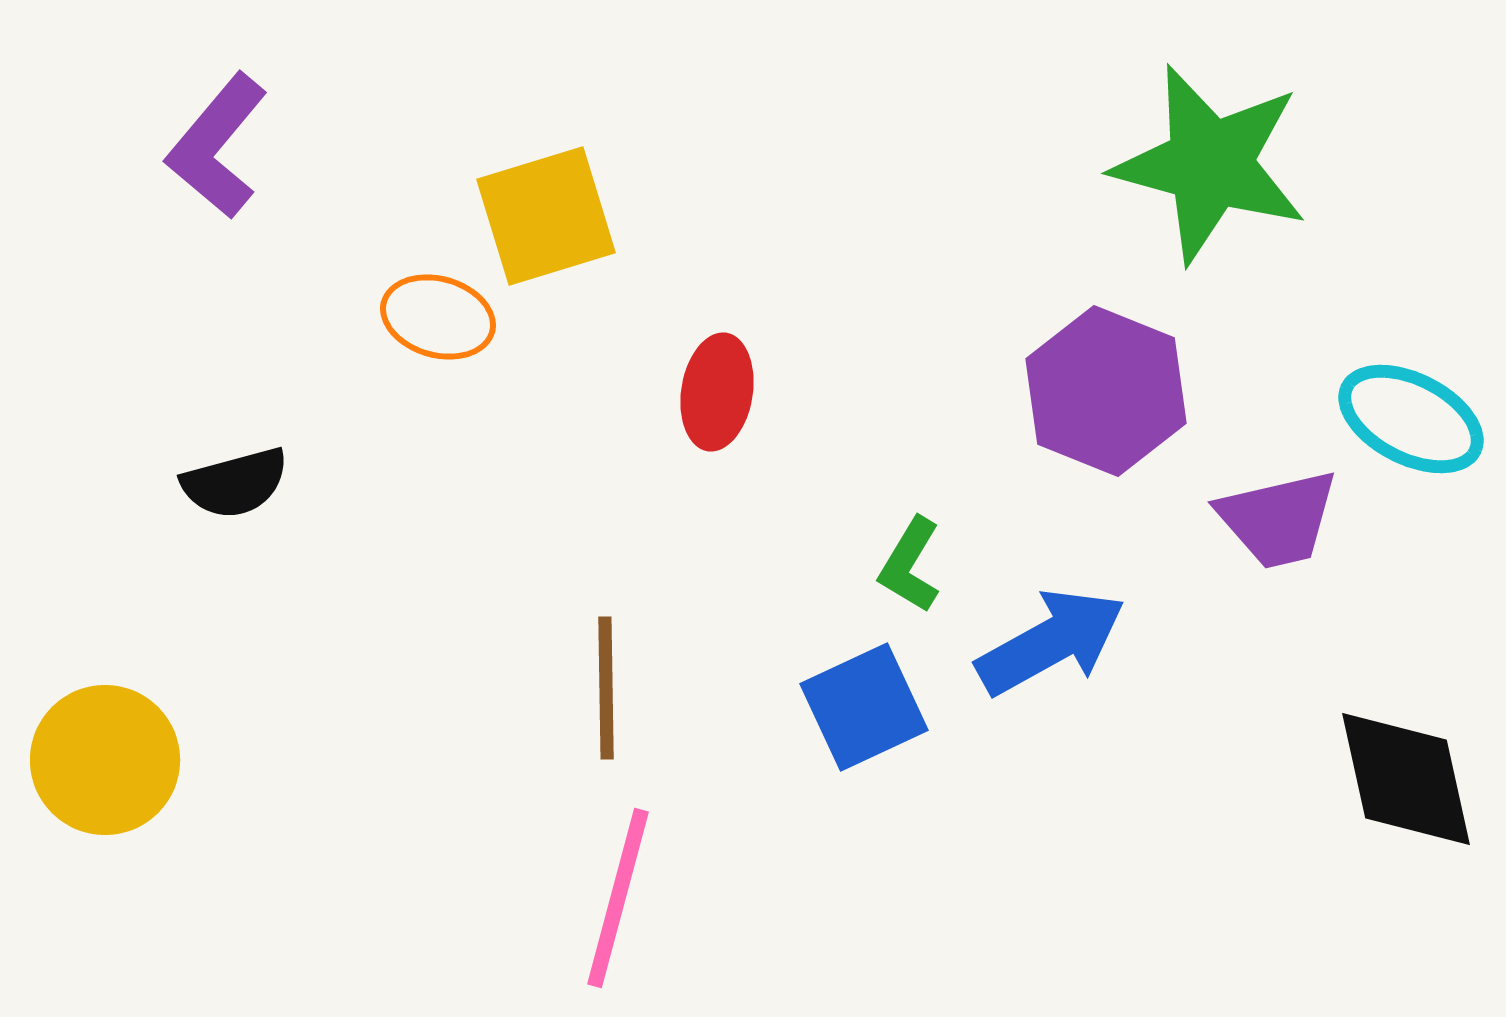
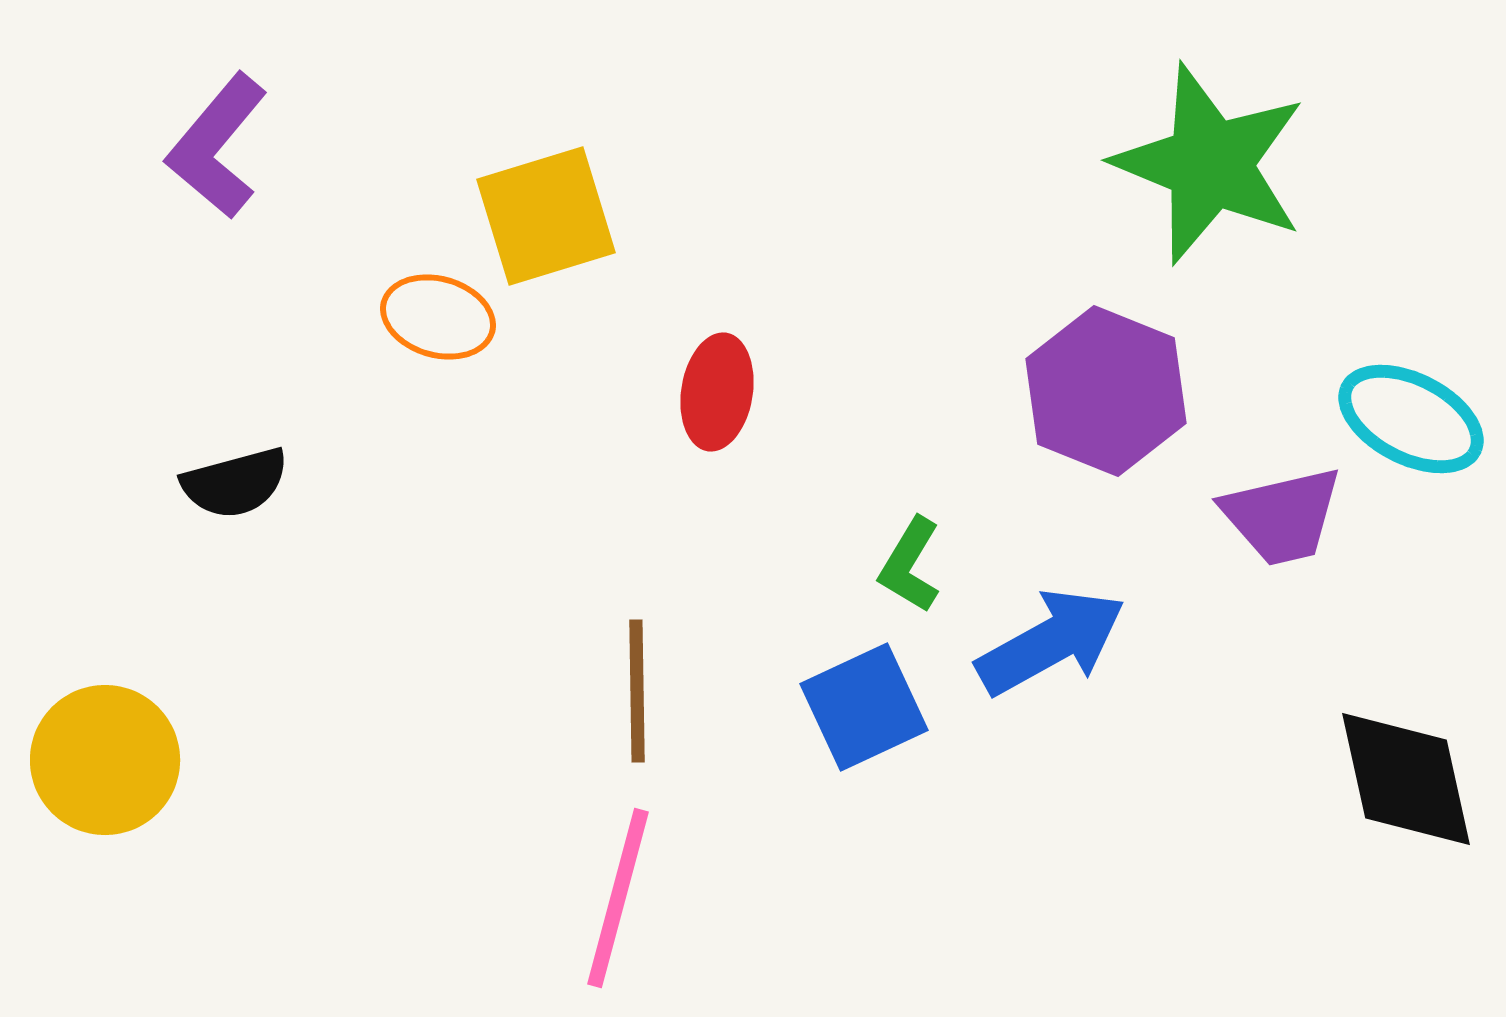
green star: rotated 7 degrees clockwise
purple trapezoid: moved 4 px right, 3 px up
brown line: moved 31 px right, 3 px down
